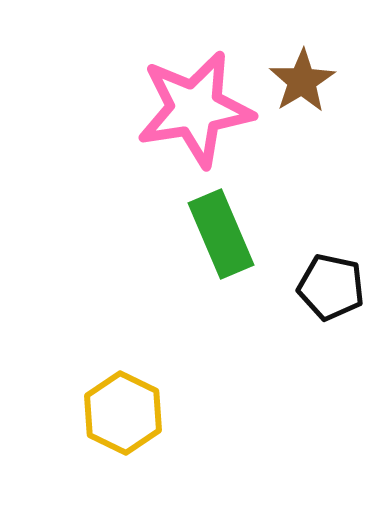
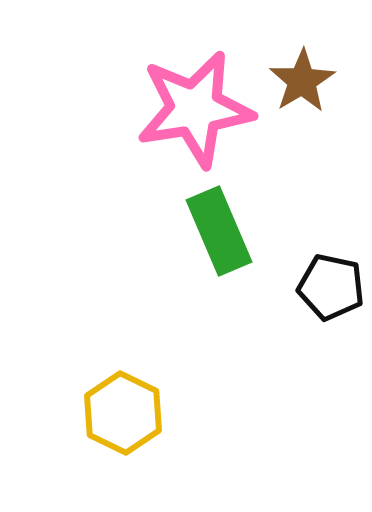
green rectangle: moved 2 px left, 3 px up
